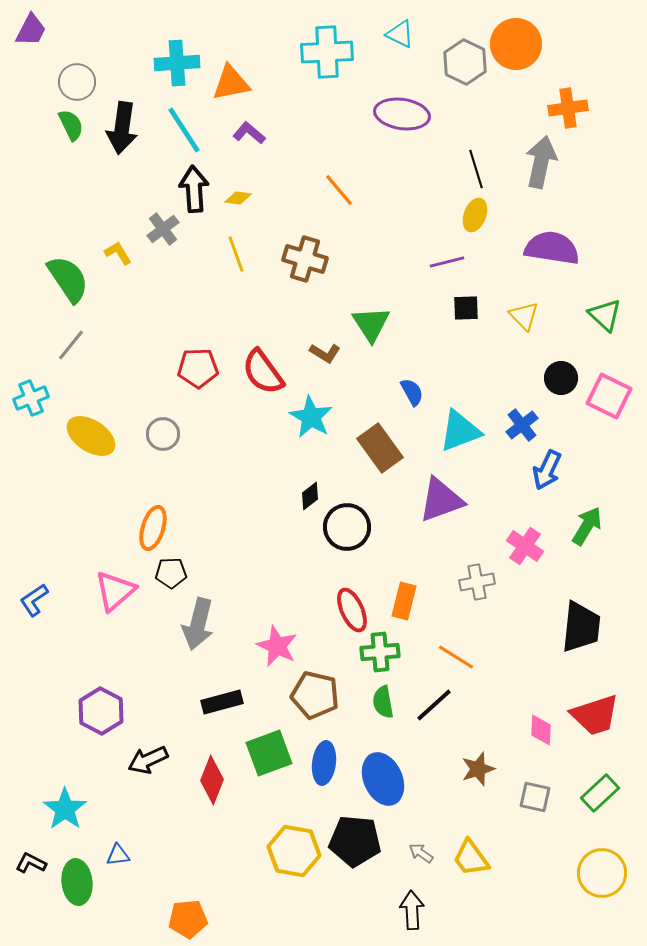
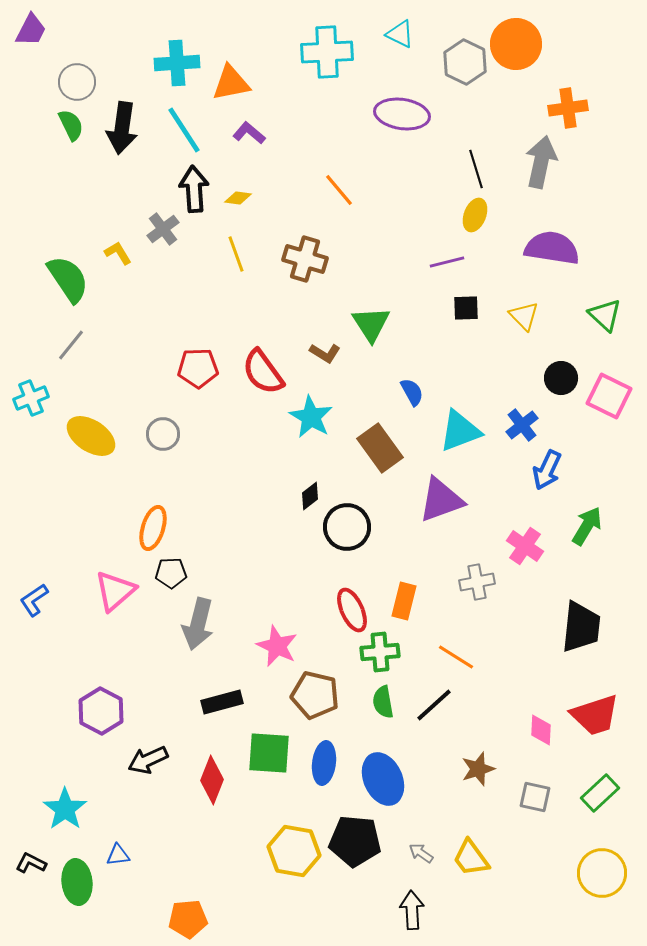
green square at (269, 753): rotated 24 degrees clockwise
